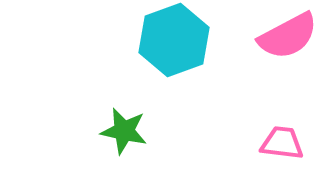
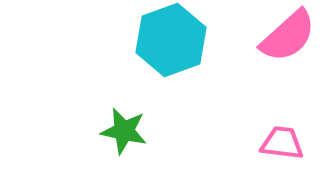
pink semicircle: rotated 14 degrees counterclockwise
cyan hexagon: moved 3 px left
